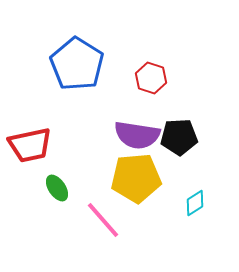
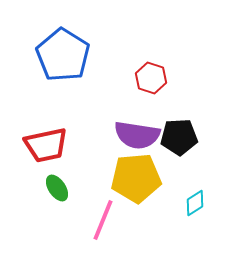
blue pentagon: moved 14 px left, 9 px up
red trapezoid: moved 16 px right
pink line: rotated 63 degrees clockwise
